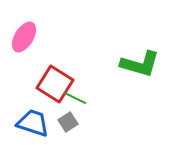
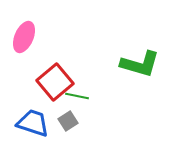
pink ellipse: rotated 8 degrees counterclockwise
red square: moved 2 px up; rotated 18 degrees clockwise
green line: moved 2 px right, 2 px up; rotated 15 degrees counterclockwise
gray square: moved 1 px up
